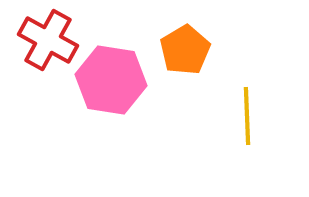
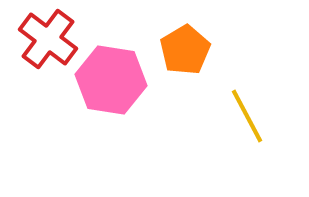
red cross: moved 1 px up; rotated 8 degrees clockwise
yellow line: rotated 26 degrees counterclockwise
